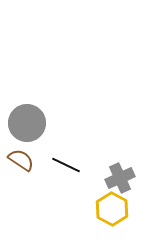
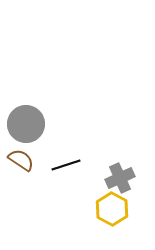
gray circle: moved 1 px left, 1 px down
black line: rotated 44 degrees counterclockwise
